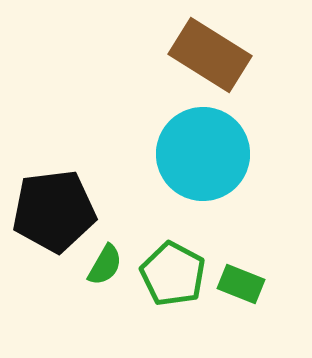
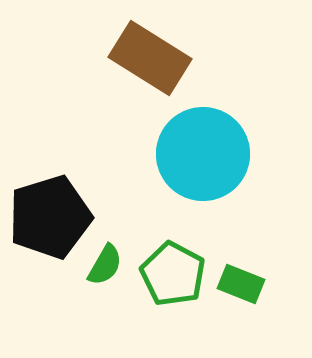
brown rectangle: moved 60 px left, 3 px down
black pentagon: moved 4 px left, 6 px down; rotated 10 degrees counterclockwise
